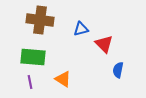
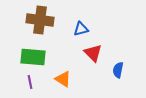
red triangle: moved 11 px left, 9 px down
